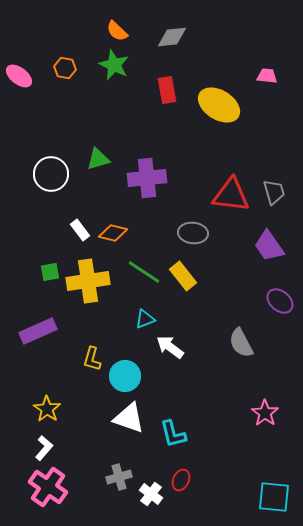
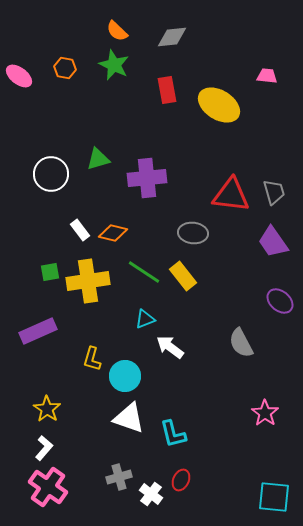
purple trapezoid: moved 4 px right, 4 px up
